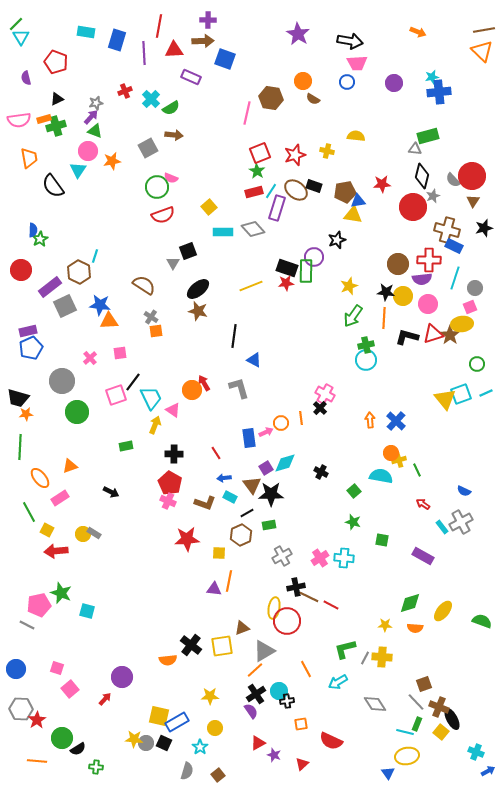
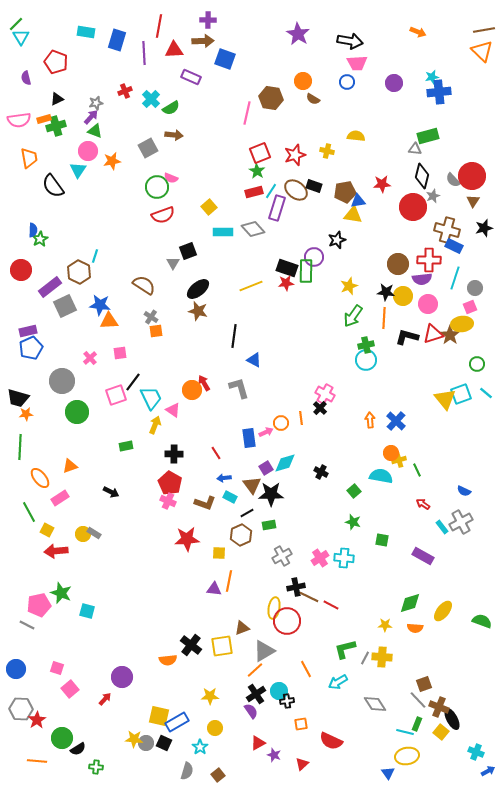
cyan line at (486, 393): rotated 64 degrees clockwise
gray line at (416, 702): moved 2 px right, 2 px up
